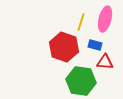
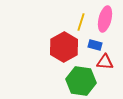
red hexagon: rotated 12 degrees clockwise
